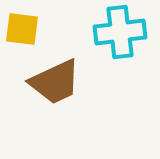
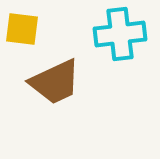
cyan cross: moved 2 px down
